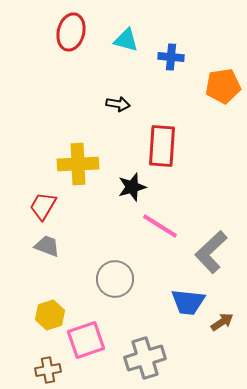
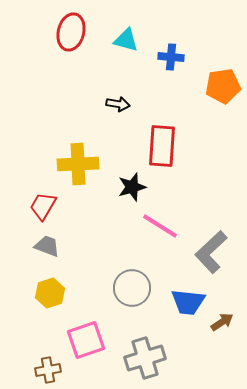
gray circle: moved 17 px right, 9 px down
yellow hexagon: moved 22 px up
